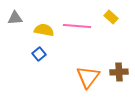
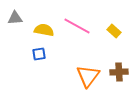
yellow rectangle: moved 3 px right, 14 px down
pink line: rotated 24 degrees clockwise
blue square: rotated 32 degrees clockwise
orange triangle: moved 1 px up
